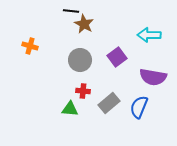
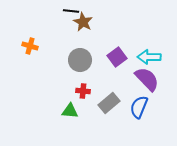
brown star: moved 1 px left, 2 px up
cyan arrow: moved 22 px down
purple semicircle: moved 6 px left, 2 px down; rotated 144 degrees counterclockwise
green triangle: moved 2 px down
